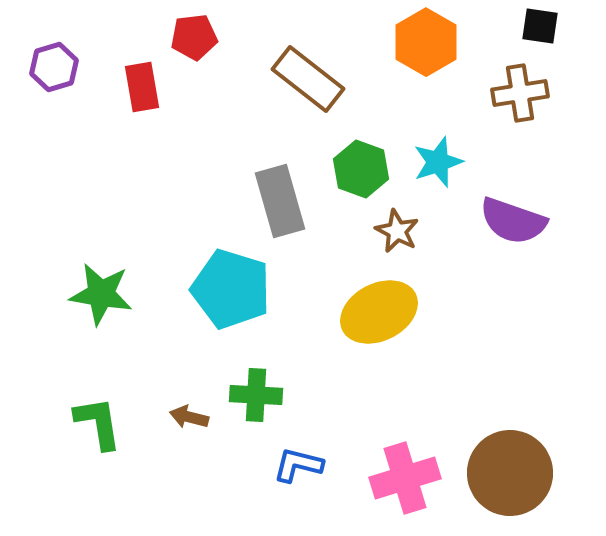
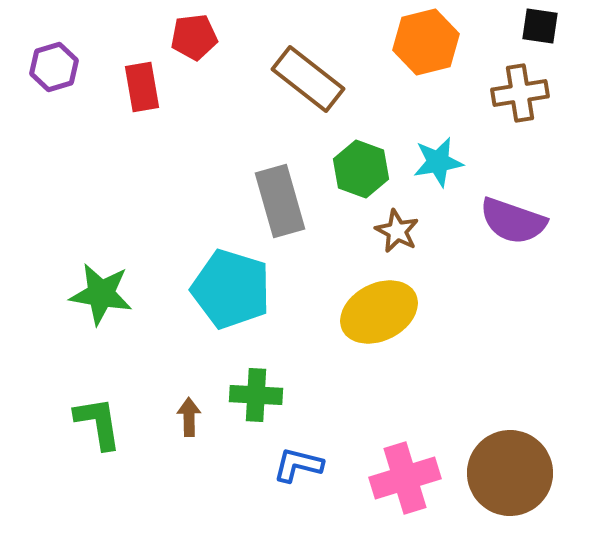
orange hexagon: rotated 16 degrees clockwise
cyan star: rotated 9 degrees clockwise
brown arrow: rotated 75 degrees clockwise
